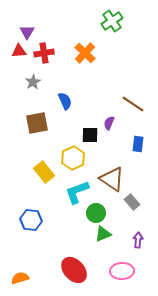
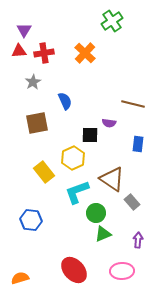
purple triangle: moved 3 px left, 2 px up
brown line: rotated 20 degrees counterclockwise
purple semicircle: rotated 104 degrees counterclockwise
